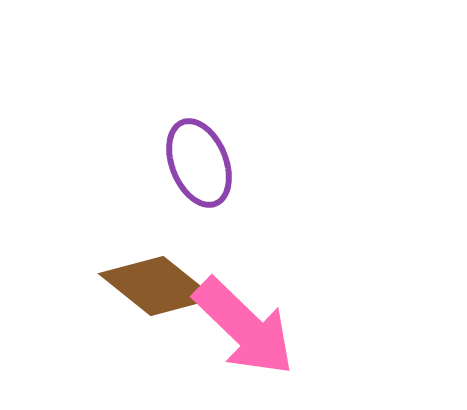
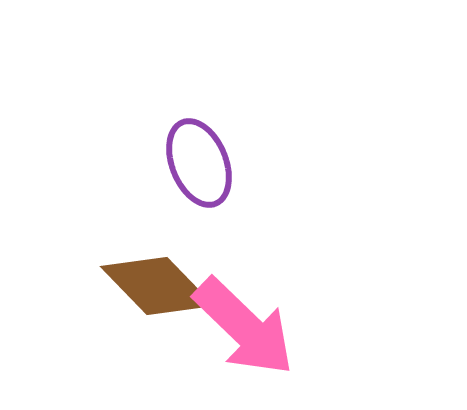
brown diamond: rotated 7 degrees clockwise
